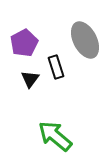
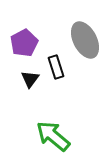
green arrow: moved 2 px left
